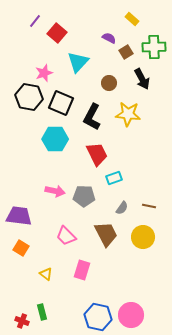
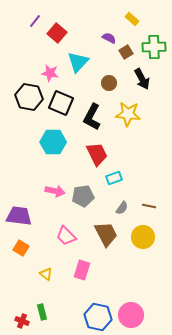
pink star: moved 6 px right; rotated 30 degrees clockwise
cyan hexagon: moved 2 px left, 3 px down
gray pentagon: moved 1 px left; rotated 10 degrees counterclockwise
